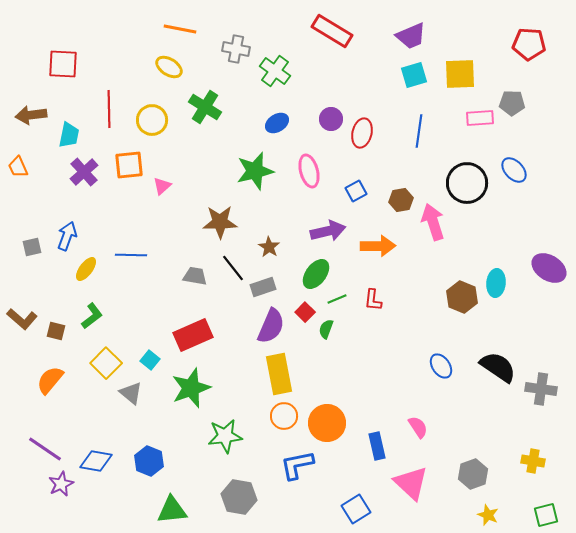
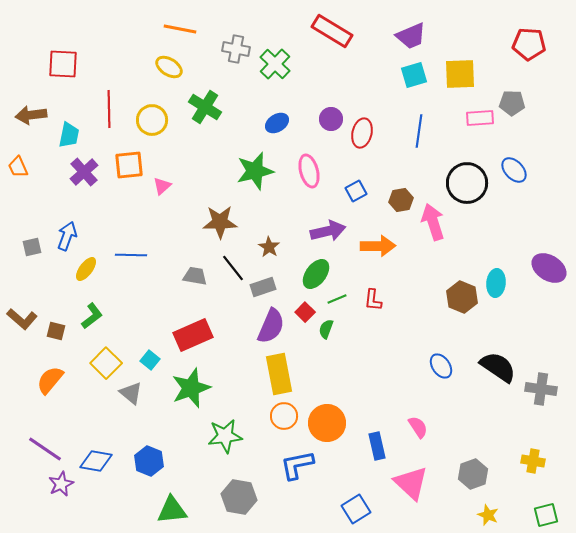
green cross at (275, 71): moved 7 px up; rotated 8 degrees clockwise
